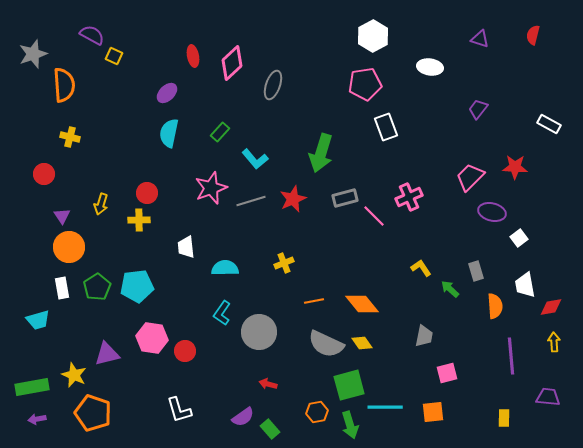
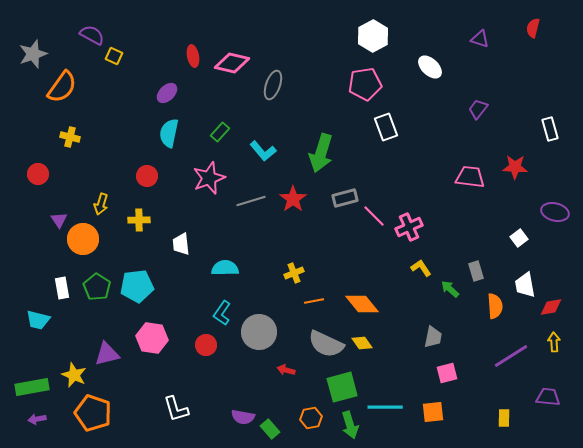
red semicircle at (533, 35): moved 7 px up
pink diamond at (232, 63): rotated 56 degrees clockwise
white ellipse at (430, 67): rotated 35 degrees clockwise
orange semicircle at (64, 85): moved 2 px left, 2 px down; rotated 40 degrees clockwise
white rectangle at (549, 124): moved 1 px right, 5 px down; rotated 45 degrees clockwise
cyan L-shape at (255, 159): moved 8 px right, 8 px up
red circle at (44, 174): moved 6 px left
pink trapezoid at (470, 177): rotated 52 degrees clockwise
pink star at (211, 188): moved 2 px left, 10 px up
red circle at (147, 193): moved 17 px up
pink cross at (409, 197): moved 30 px down
red star at (293, 199): rotated 12 degrees counterclockwise
purple ellipse at (492, 212): moved 63 px right
purple triangle at (62, 216): moved 3 px left, 4 px down
orange circle at (69, 247): moved 14 px right, 8 px up
white trapezoid at (186, 247): moved 5 px left, 3 px up
yellow cross at (284, 263): moved 10 px right, 10 px down
green pentagon at (97, 287): rotated 8 degrees counterclockwise
cyan trapezoid at (38, 320): rotated 30 degrees clockwise
gray trapezoid at (424, 336): moved 9 px right, 1 px down
red circle at (185, 351): moved 21 px right, 6 px up
purple line at (511, 356): rotated 63 degrees clockwise
red arrow at (268, 384): moved 18 px right, 14 px up
green square at (349, 385): moved 7 px left, 2 px down
white L-shape at (179, 410): moved 3 px left, 1 px up
orange hexagon at (317, 412): moved 6 px left, 6 px down
purple semicircle at (243, 417): rotated 45 degrees clockwise
